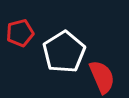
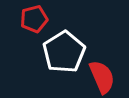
red pentagon: moved 14 px right, 14 px up
